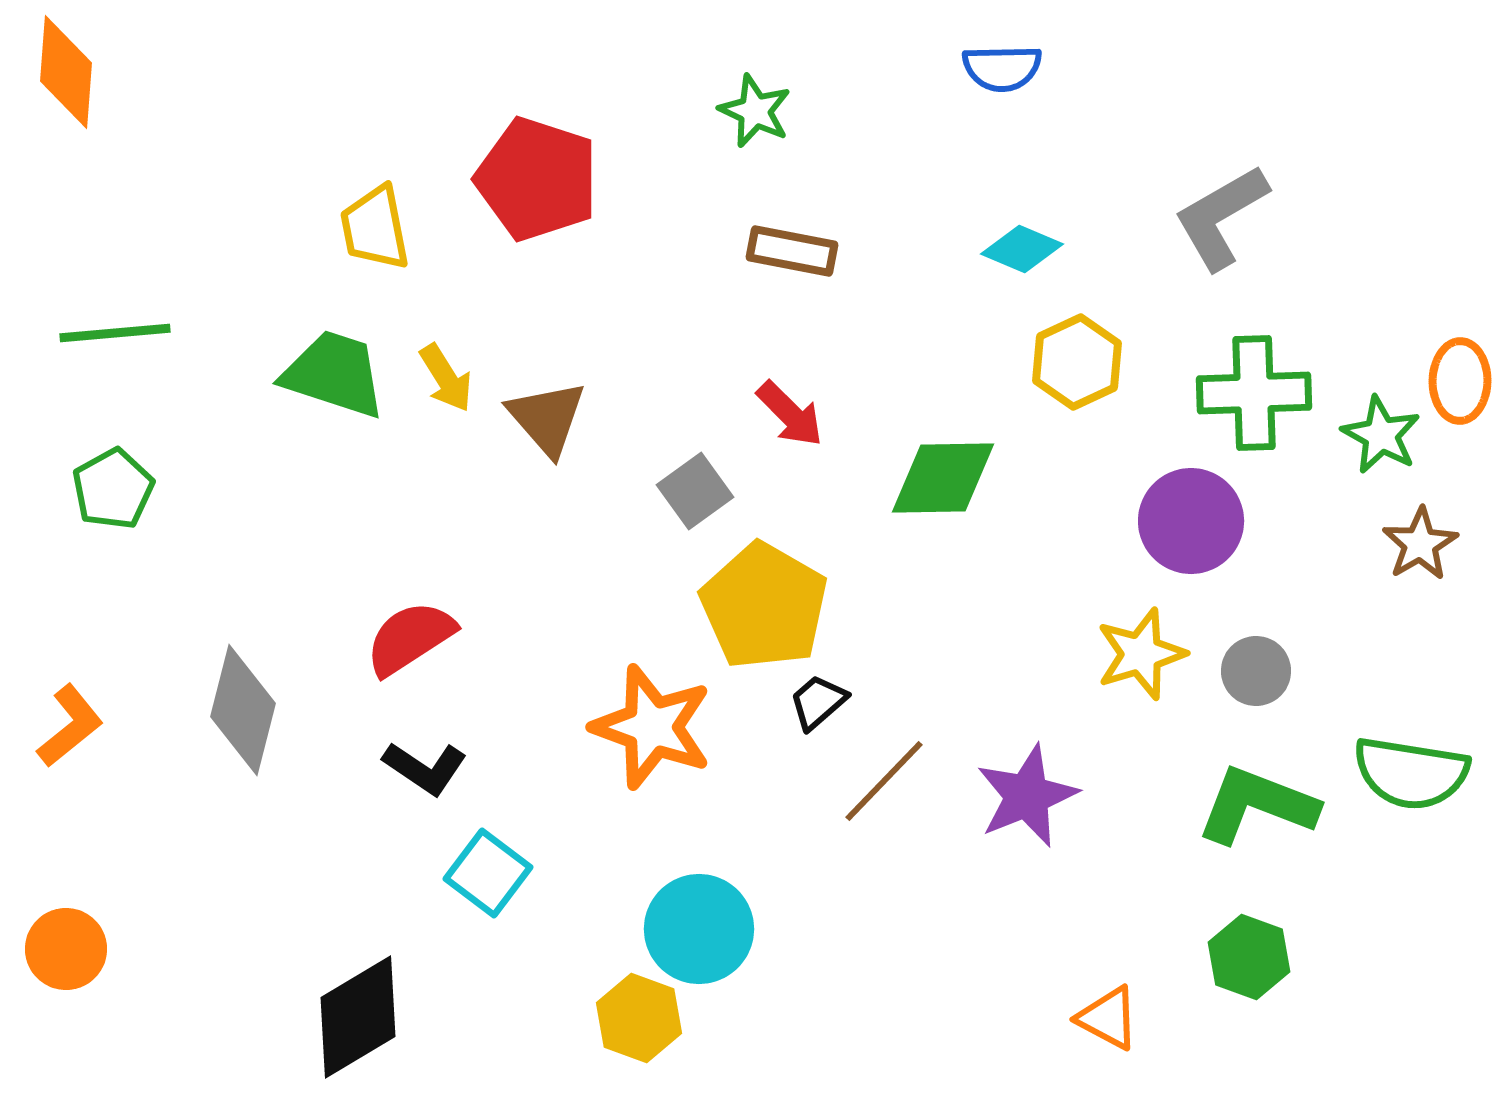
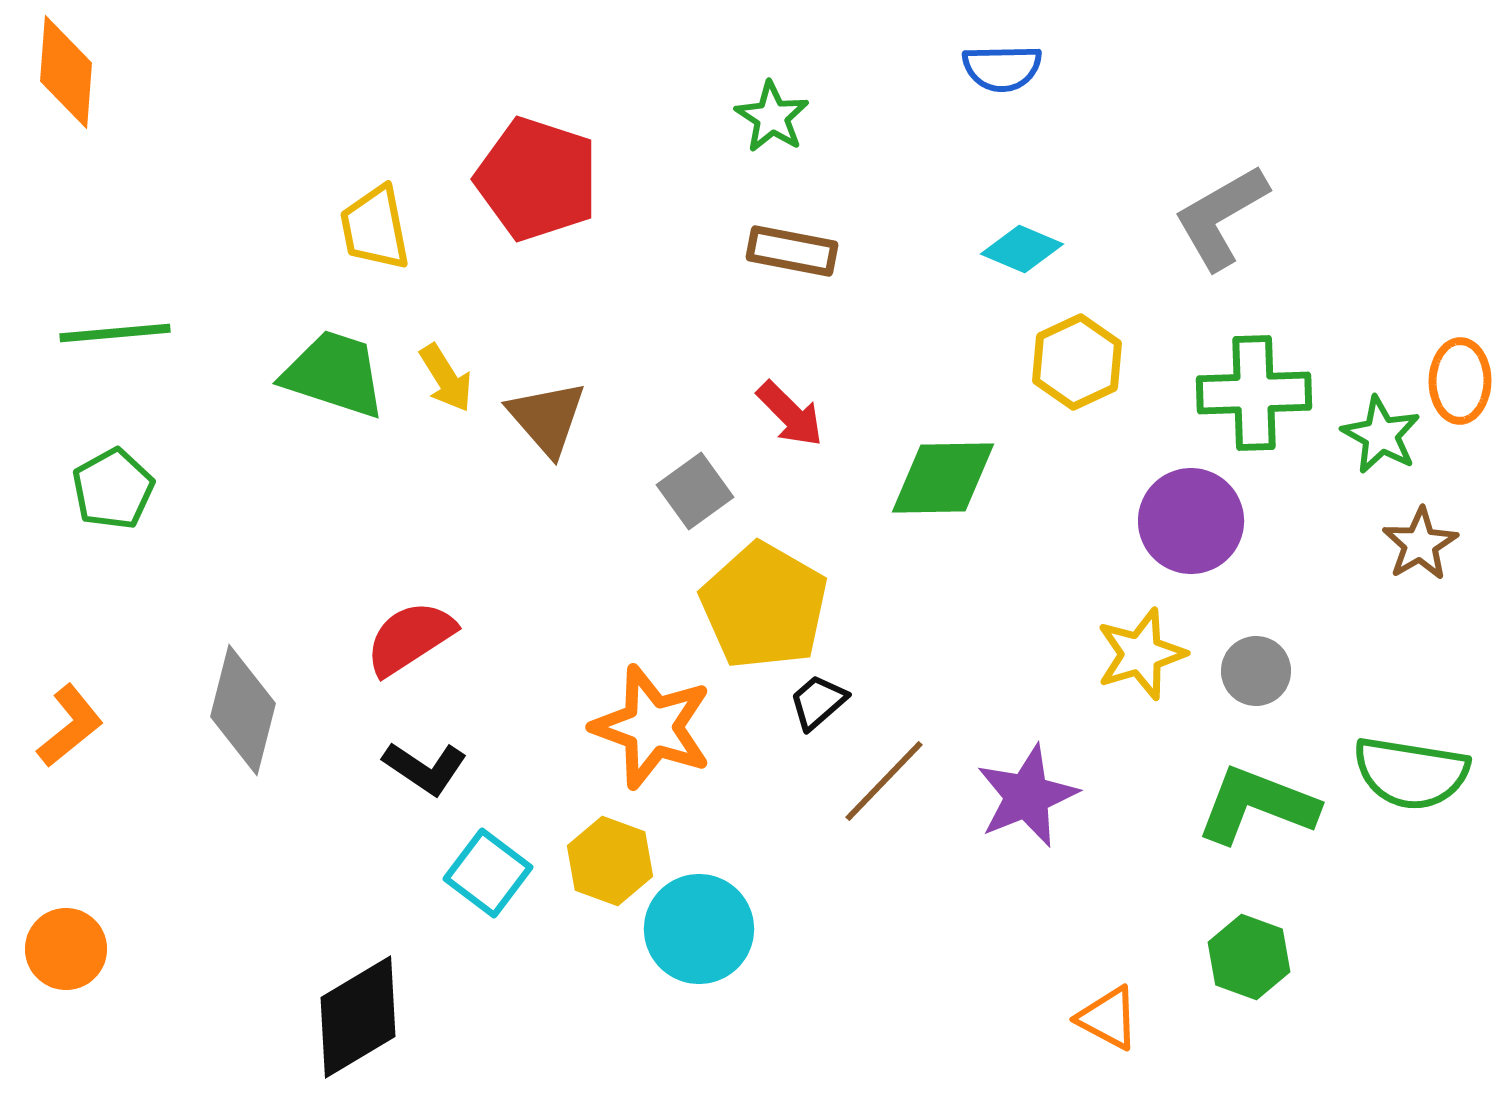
green star at (755, 111): moved 17 px right, 6 px down; rotated 8 degrees clockwise
yellow hexagon at (639, 1018): moved 29 px left, 157 px up
